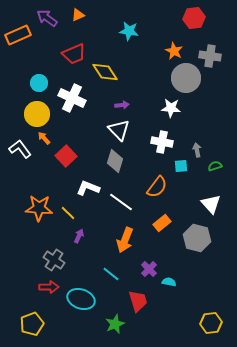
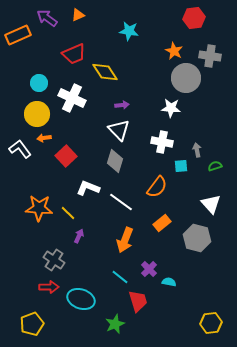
orange arrow at (44, 138): rotated 56 degrees counterclockwise
cyan line at (111, 274): moved 9 px right, 3 px down
